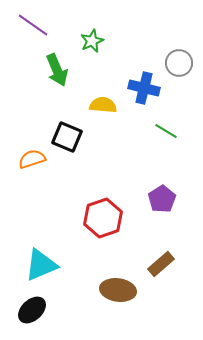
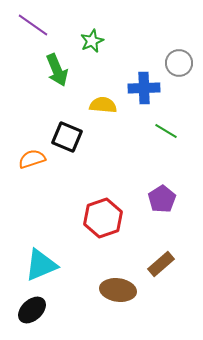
blue cross: rotated 16 degrees counterclockwise
